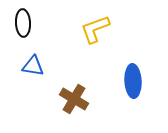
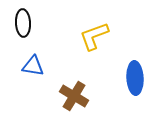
yellow L-shape: moved 1 px left, 7 px down
blue ellipse: moved 2 px right, 3 px up
brown cross: moved 3 px up
